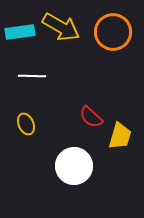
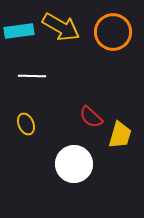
cyan rectangle: moved 1 px left, 1 px up
yellow trapezoid: moved 1 px up
white circle: moved 2 px up
